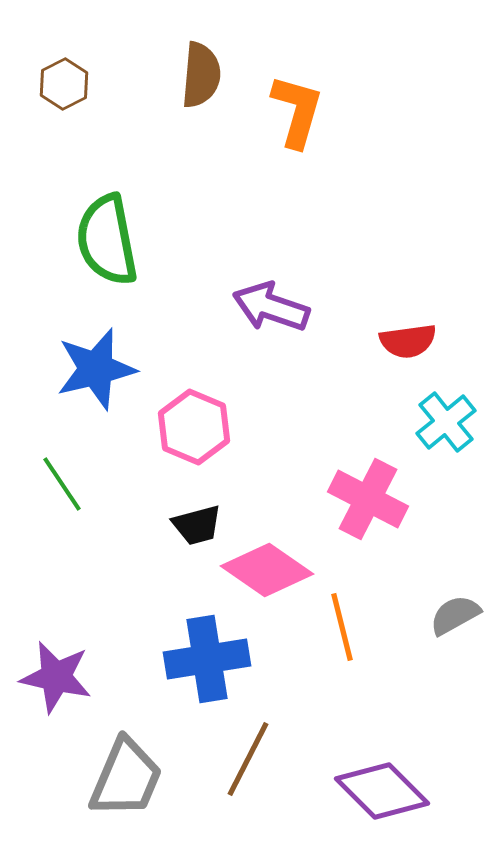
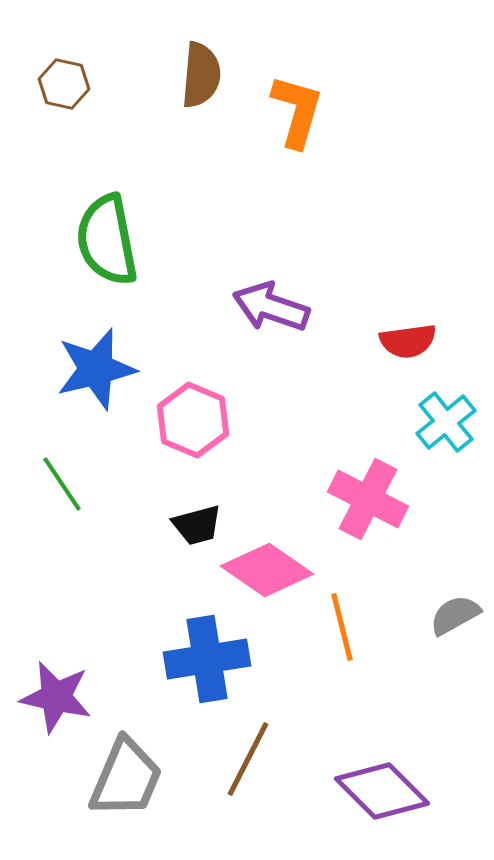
brown hexagon: rotated 21 degrees counterclockwise
pink hexagon: moved 1 px left, 7 px up
purple star: moved 20 px down
